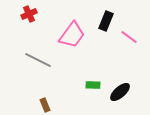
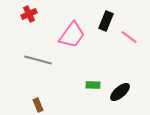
gray line: rotated 12 degrees counterclockwise
brown rectangle: moved 7 px left
